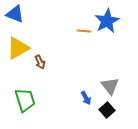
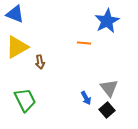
orange line: moved 12 px down
yellow triangle: moved 1 px left, 1 px up
brown arrow: rotated 16 degrees clockwise
gray triangle: moved 1 px left, 2 px down
green trapezoid: rotated 10 degrees counterclockwise
